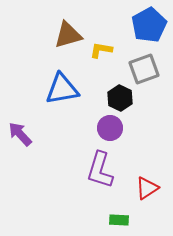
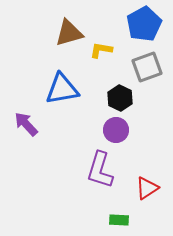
blue pentagon: moved 5 px left, 1 px up
brown triangle: moved 1 px right, 2 px up
gray square: moved 3 px right, 2 px up
purple circle: moved 6 px right, 2 px down
purple arrow: moved 6 px right, 10 px up
